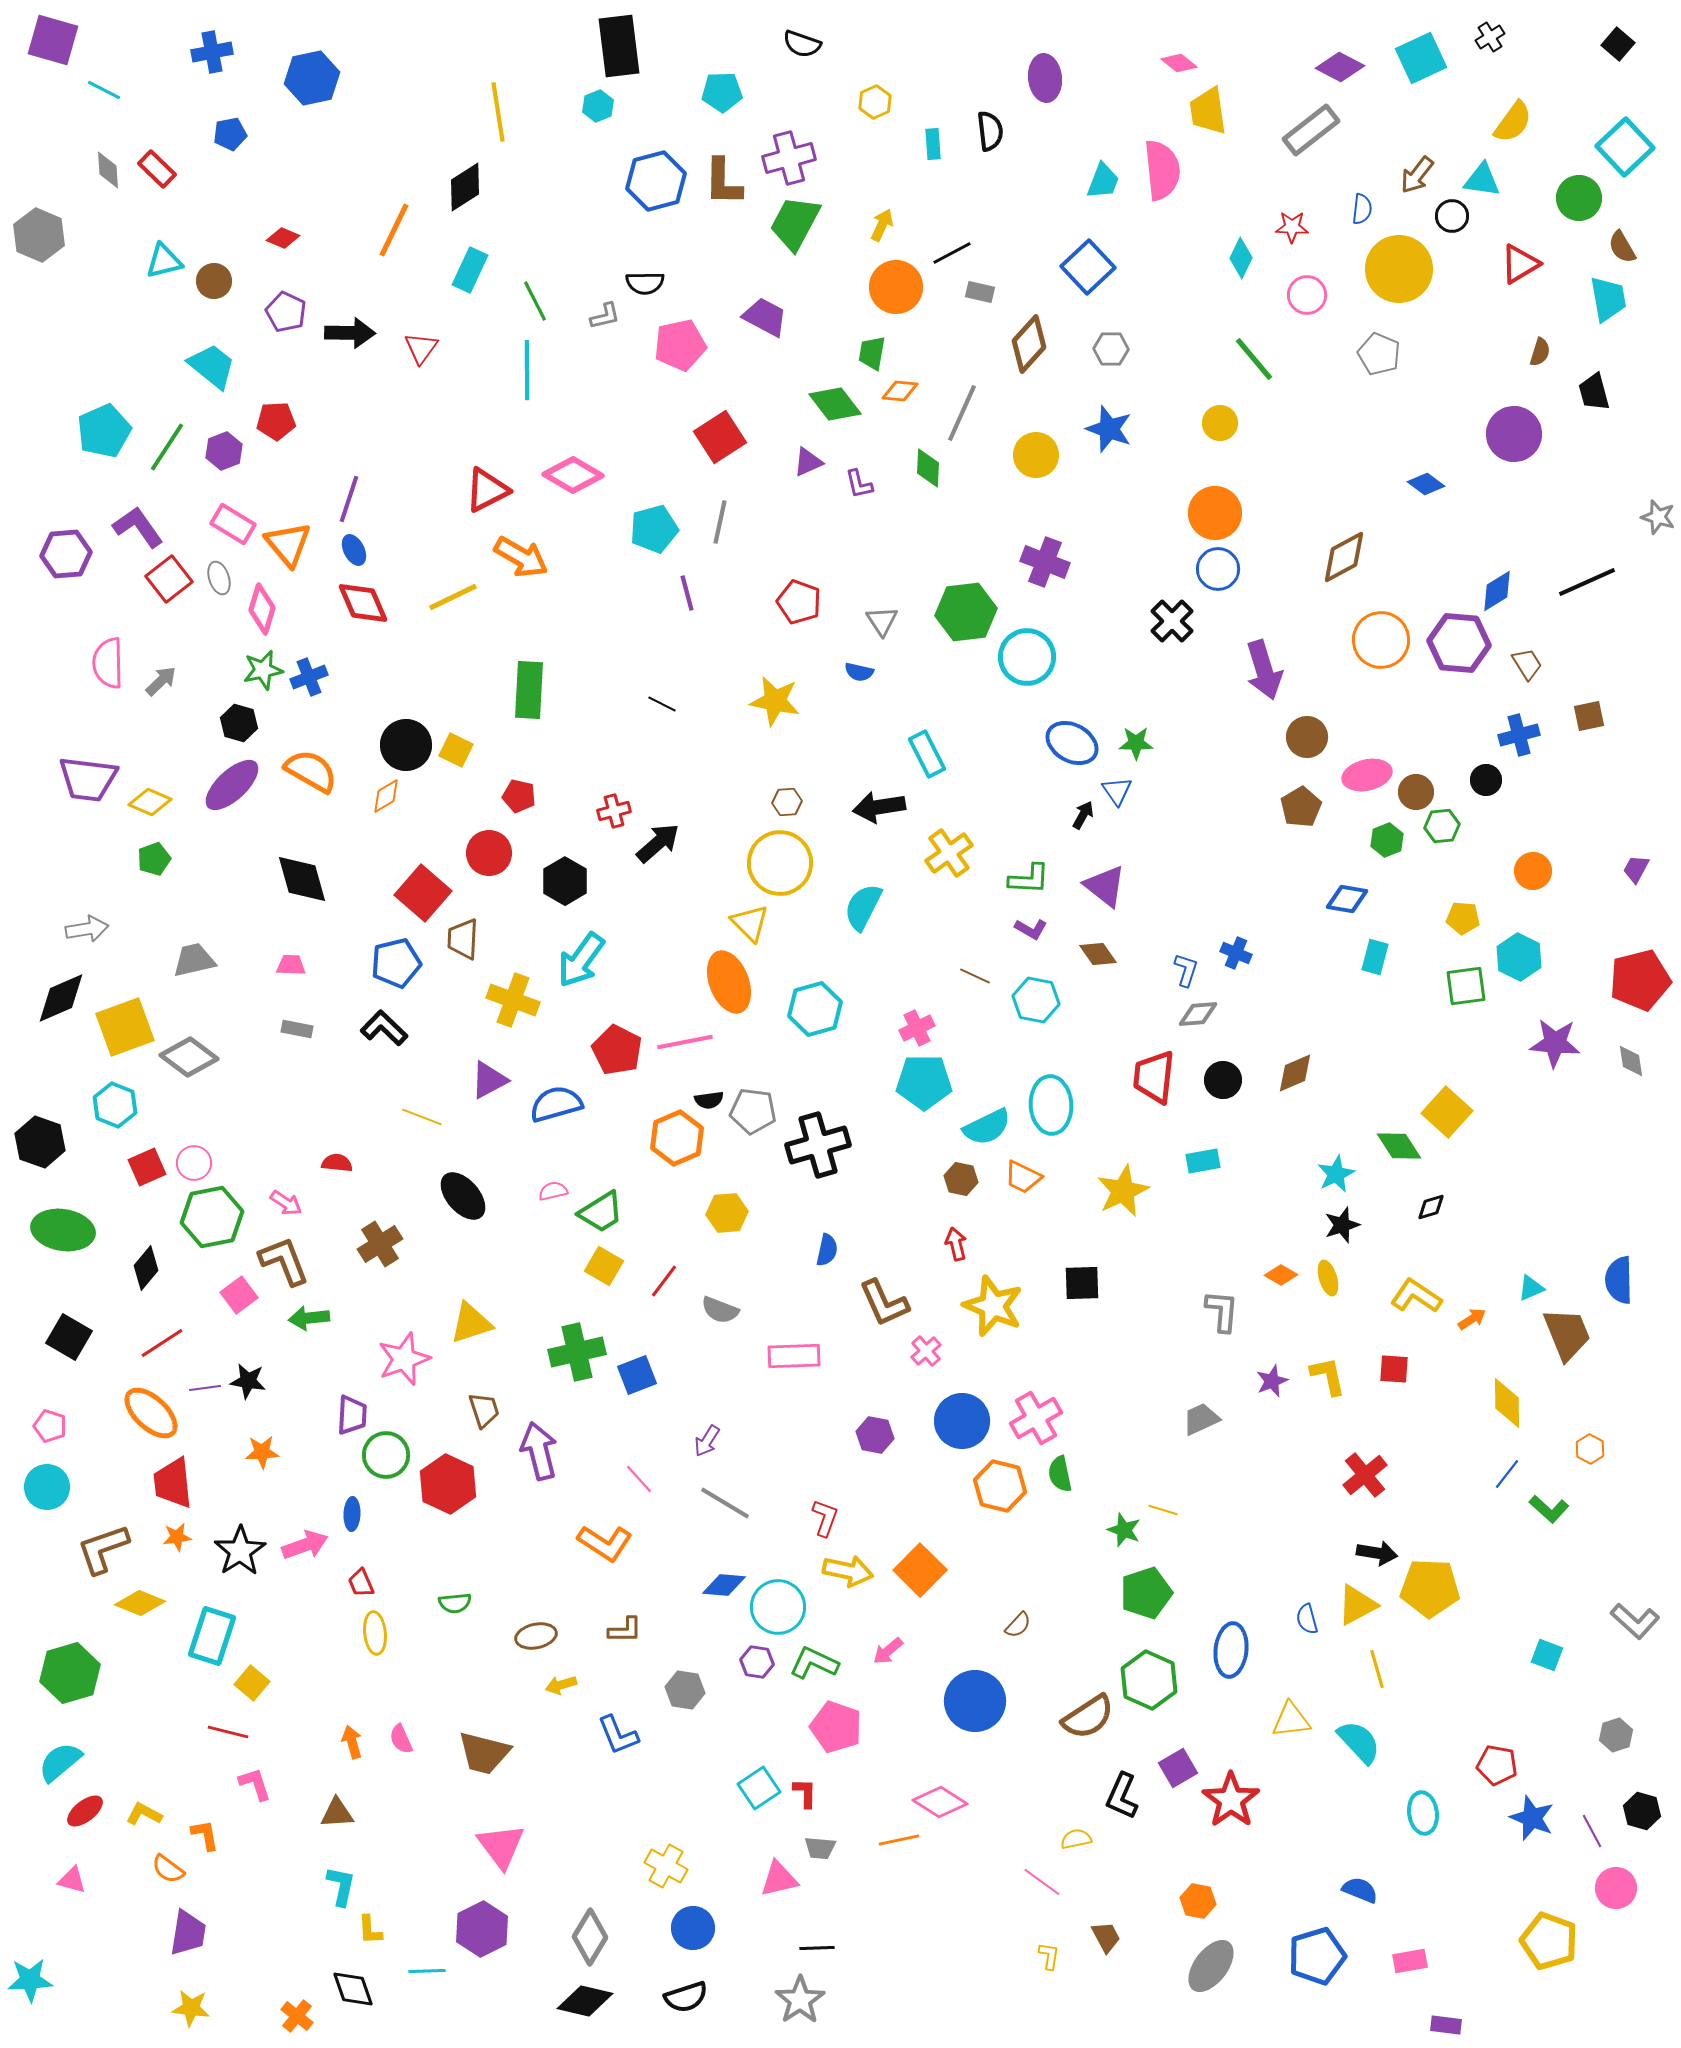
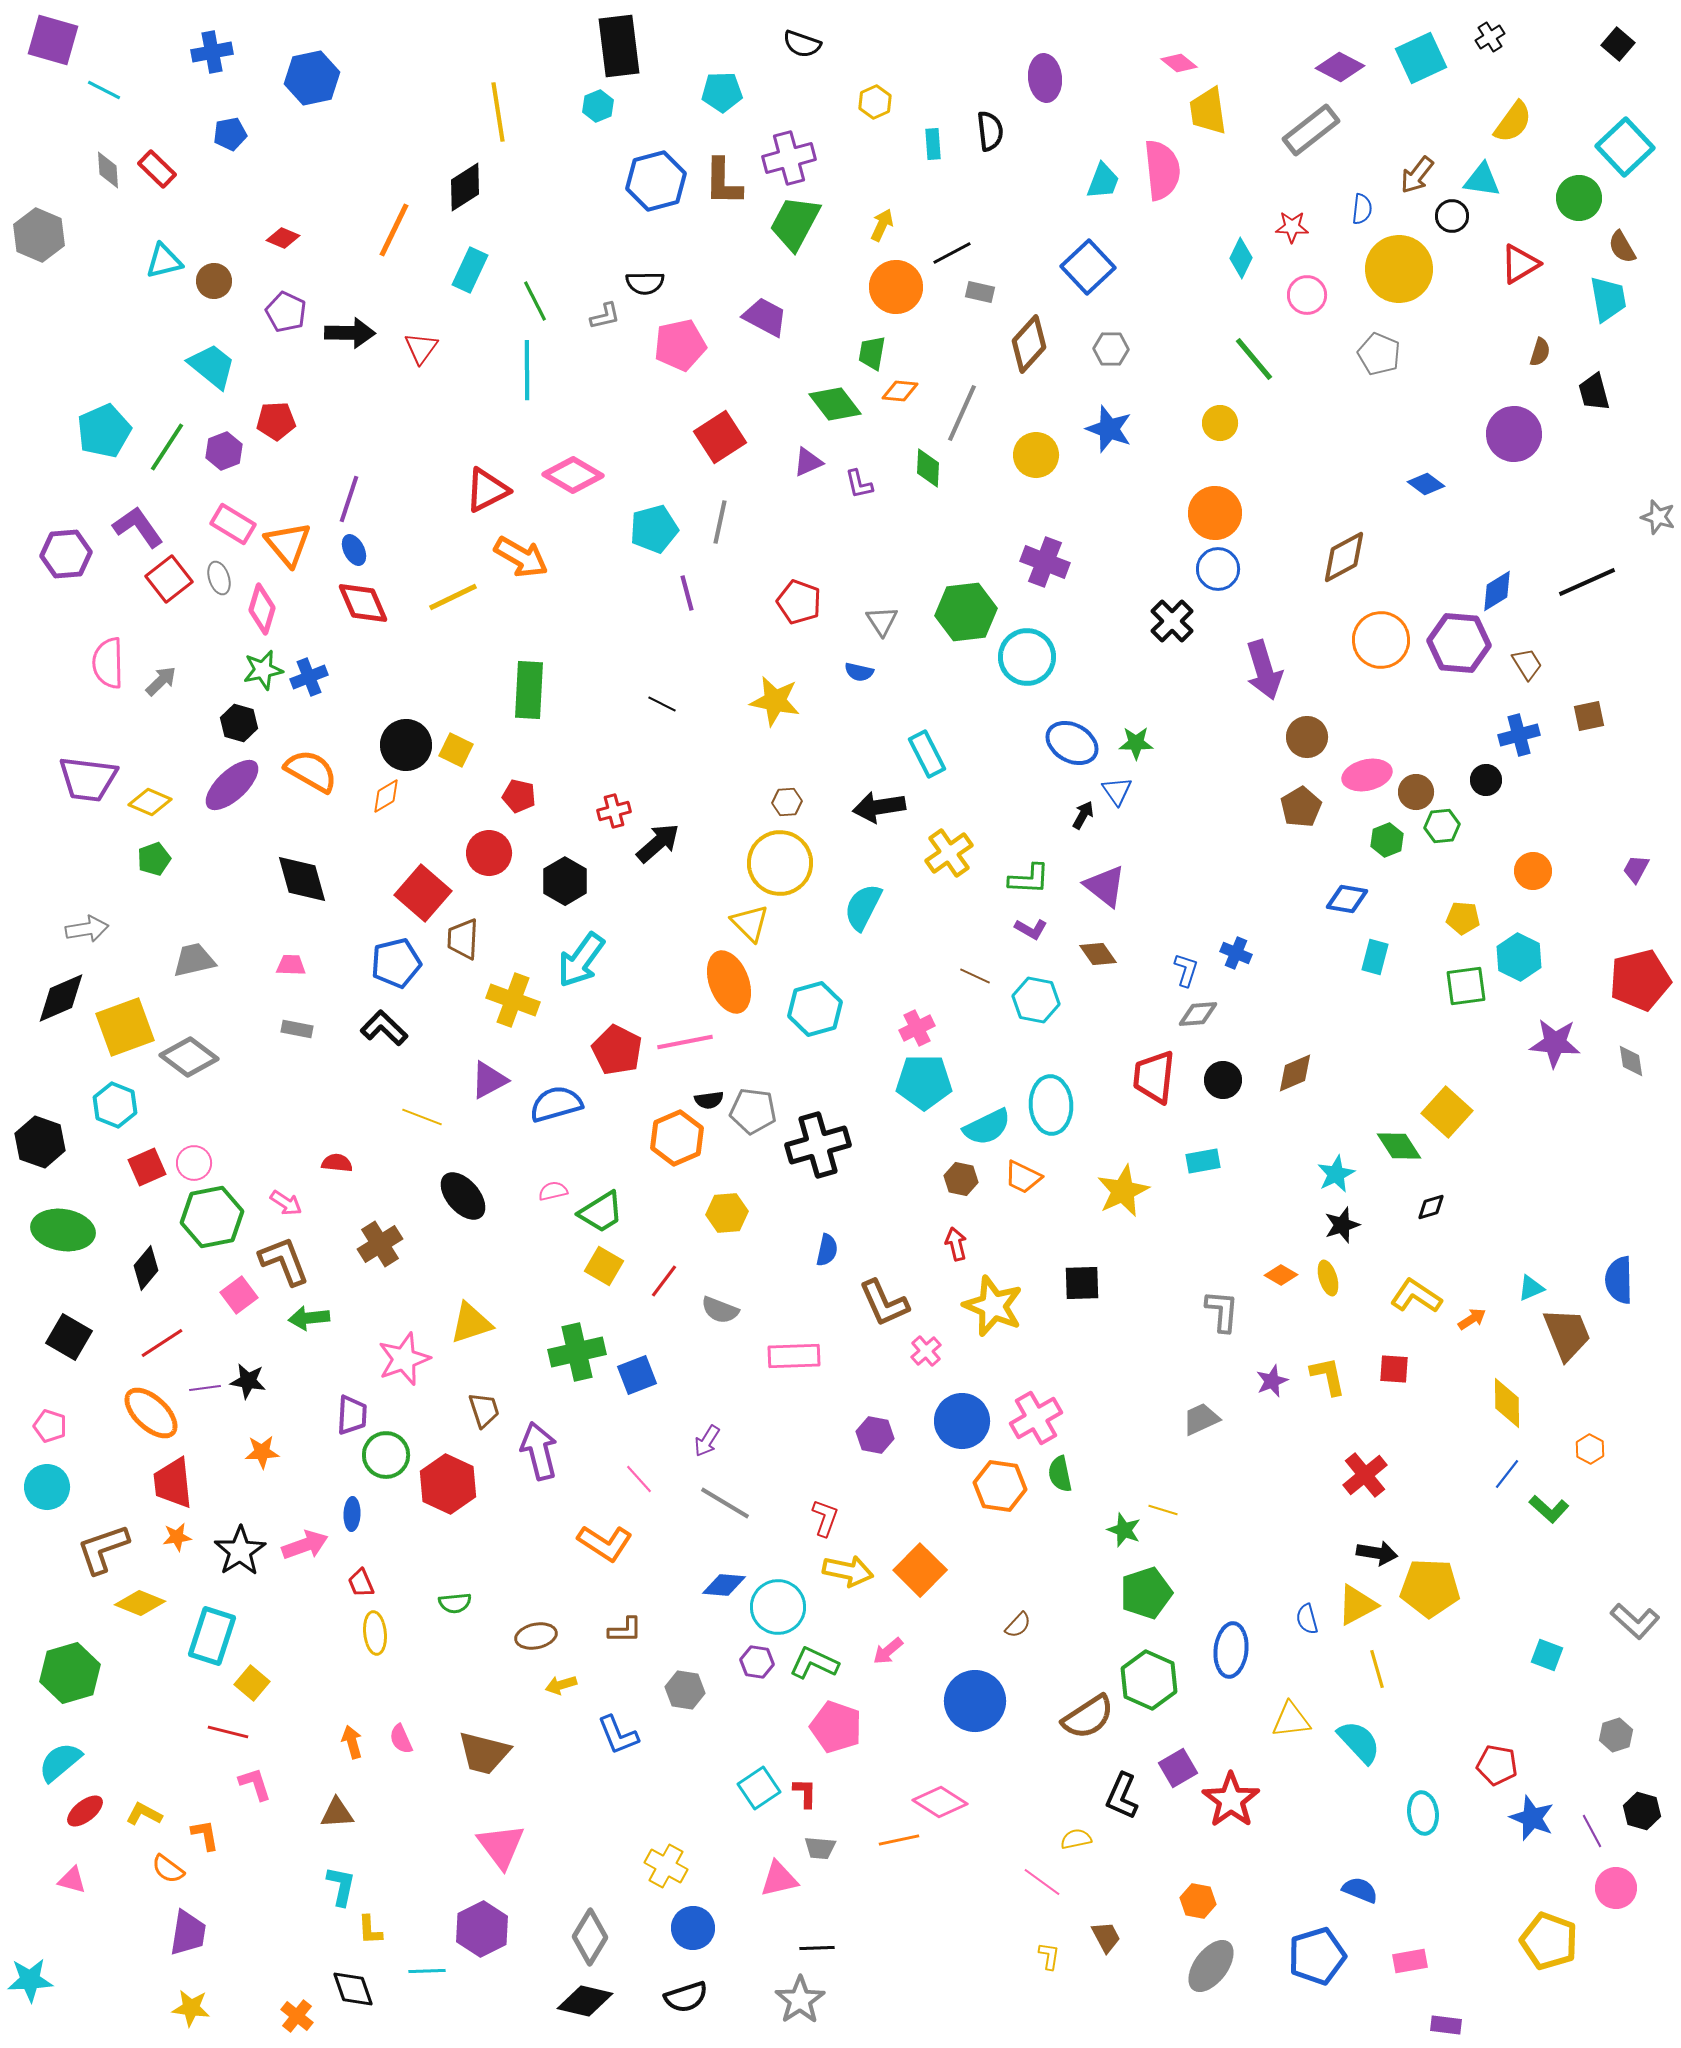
orange hexagon at (1000, 1486): rotated 6 degrees counterclockwise
